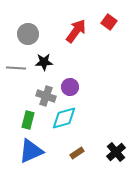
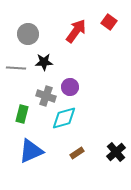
green rectangle: moved 6 px left, 6 px up
